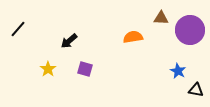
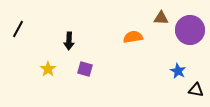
black line: rotated 12 degrees counterclockwise
black arrow: rotated 48 degrees counterclockwise
